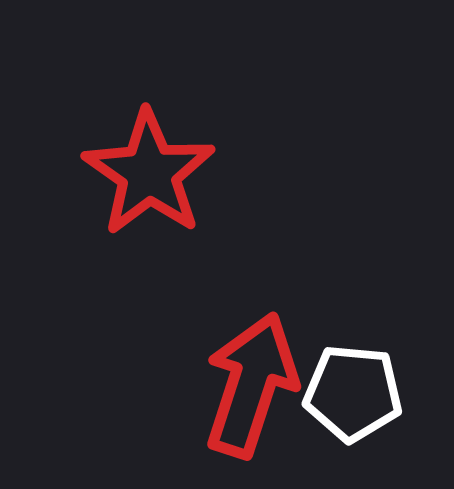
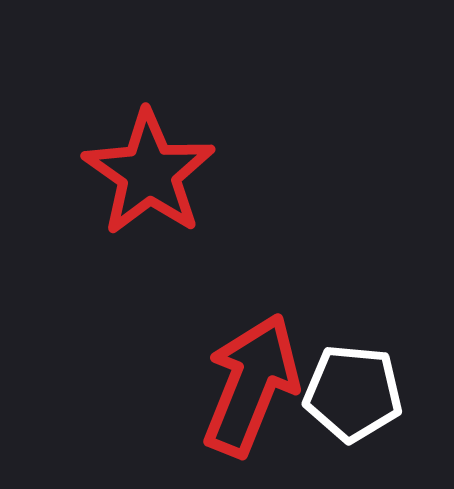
red arrow: rotated 4 degrees clockwise
